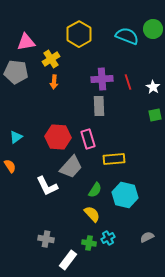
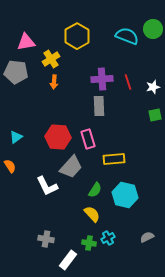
yellow hexagon: moved 2 px left, 2 px down
white star: rotated 24 degrees clockwise
